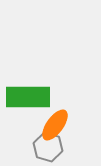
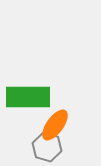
gray hexagon: moved 1 px left
